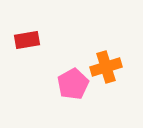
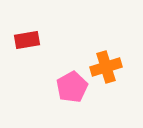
pink pentagon: moved 1 px left, 3 px down
